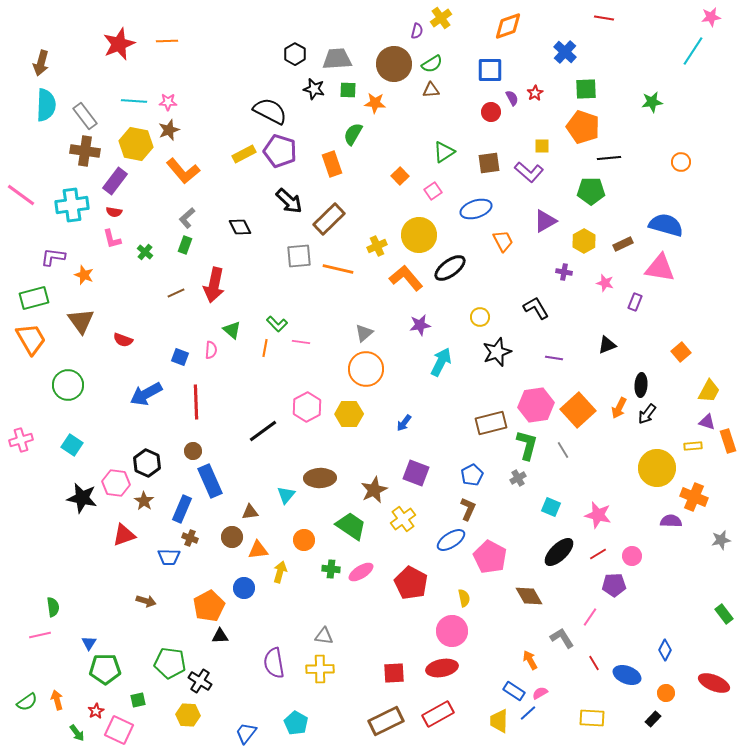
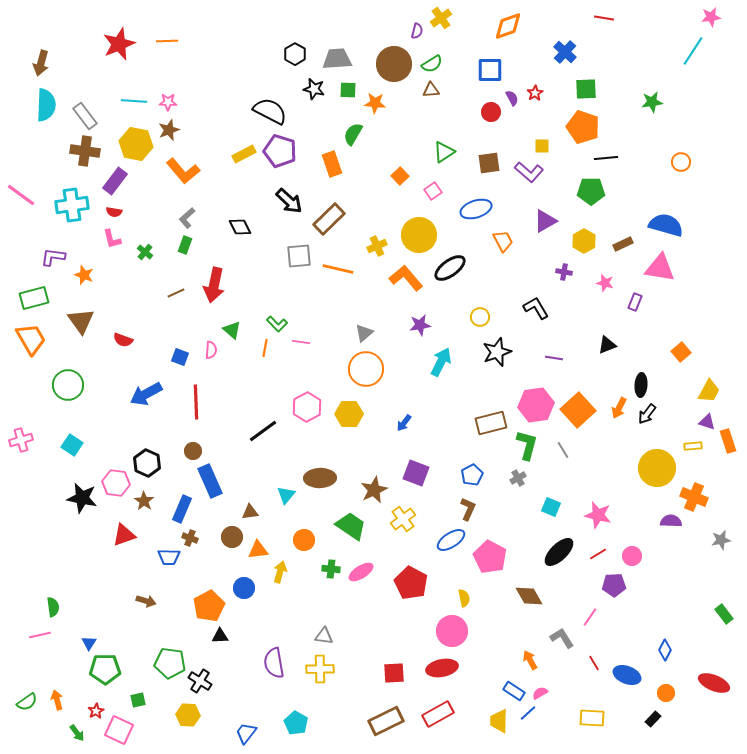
black line at (609, 158): moved 3 px left
